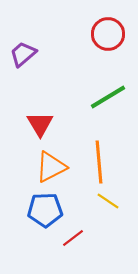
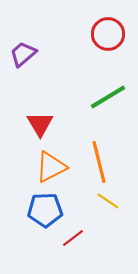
orange line: rotated 9 degrees counterclockwise
